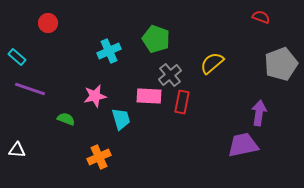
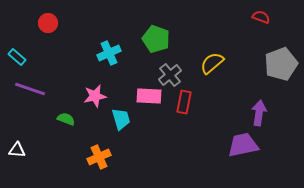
cyan cross: moved 2 px down
red rectangle: moved 2 px right
